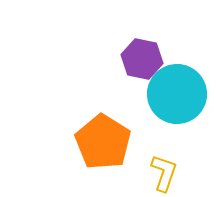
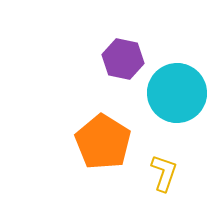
purple hexagon: moved 19 px left
cyan circle: moved 1 px up
